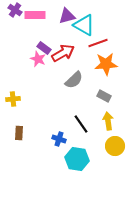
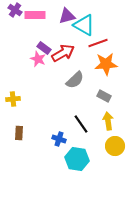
gray semicircle: moved 1 px right
